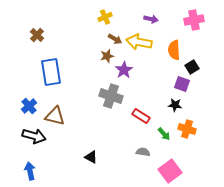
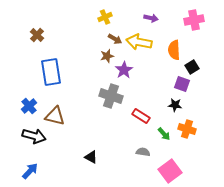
purple arrow: moved 1 px up
blue arrow: rotated 54 degrees clockwise
